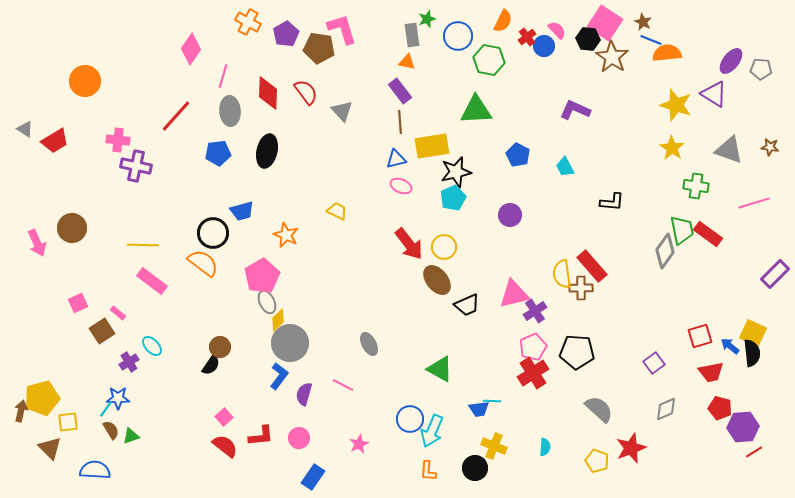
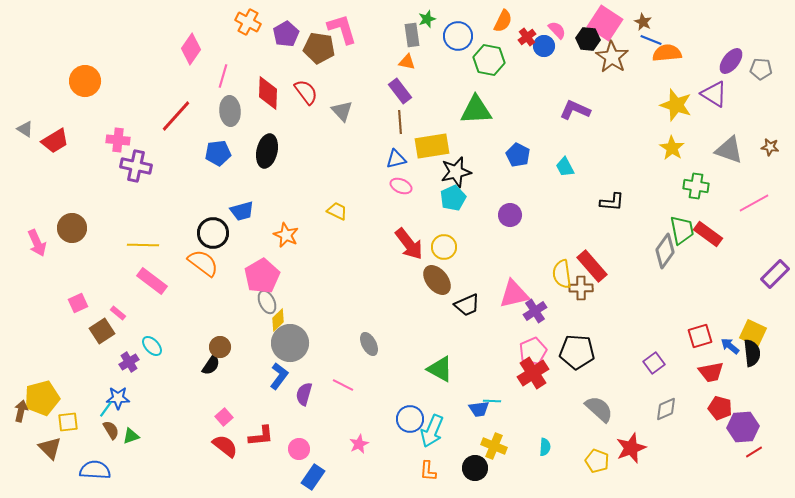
pink line at (754, 203): rotated 12 degrees counterclockwise
pink pentagon at (533, 347): moved 4 px down
pink circle at (299, 438): moved 11 px down
